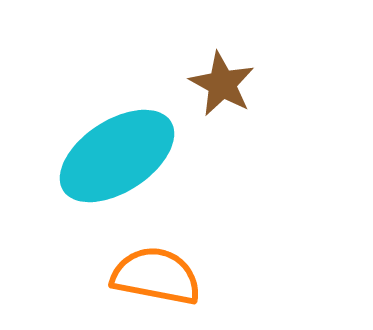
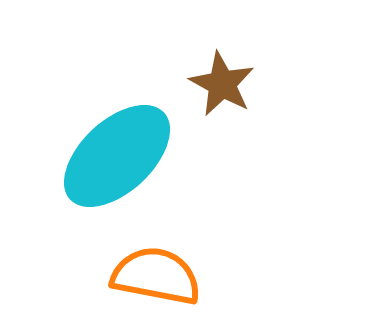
cyan ellipse: rotated 10 degrees counterclockwise
